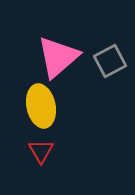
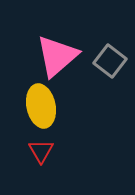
pink triangle: moved 1 px left, 1 px up
gray square: rotated 24 degrees counterclockwise
